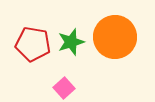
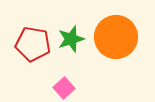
orange circle: moved 1 px right
green star: moved 3 px up
